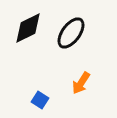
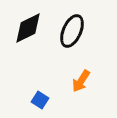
black ellipse: moved 1 px right, 2 px up; rotated 12 degrees counterclockwise
orange arrow: moved 2 px up
